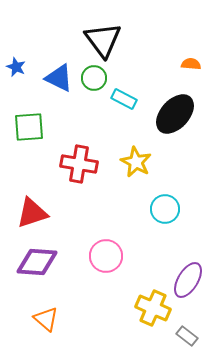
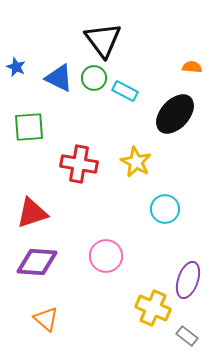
orange semicircle: moved 1 px right, 3 px down
cyan rectangle: moved 1 px right, 8 px up
purple ellipse: rotated 12 degrees counterclockwise
